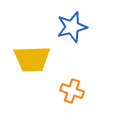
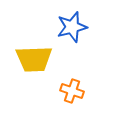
yellow trapezoid: moved 2 px right
